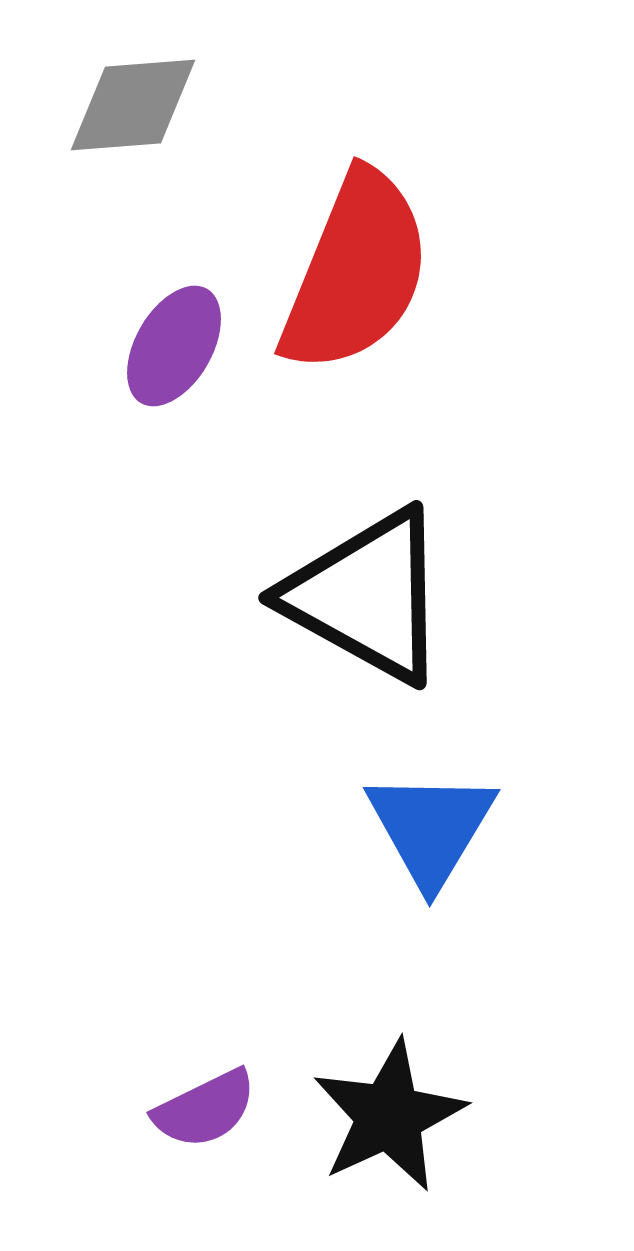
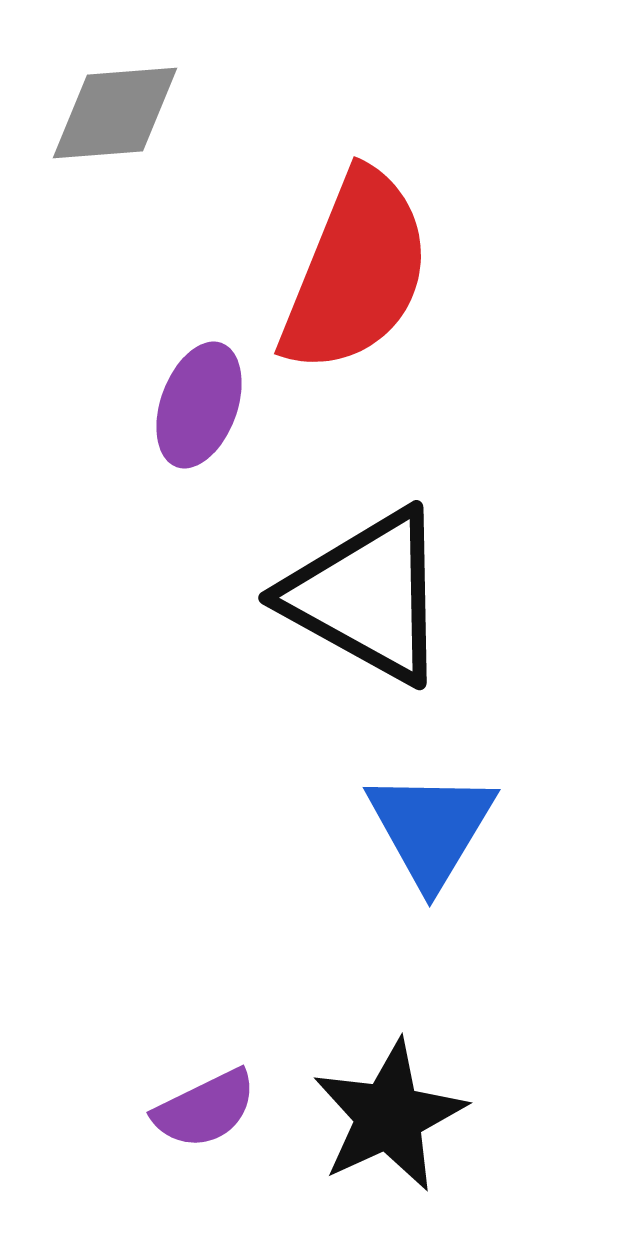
gray diamond: moved 18 px left, 8 px down
purple ellipse: moved 25 px right, 59 px down; rotated 10 degrees counterclockwise
